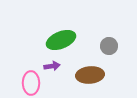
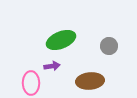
brown ellipse: moved 6 px down
